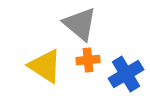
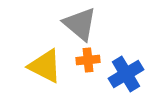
yellow triangle: rotated 6 degrees counterclockwise
